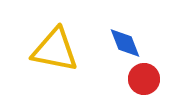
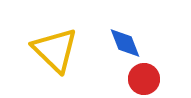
yellow triangle: rotated 33 degrees clockwise
